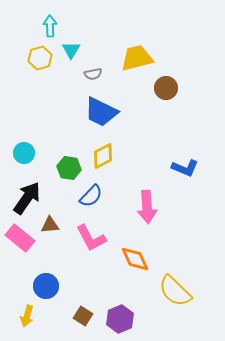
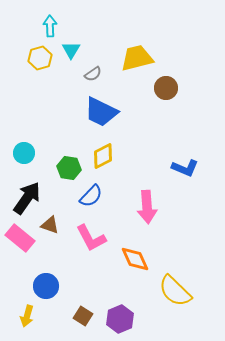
gray semicircle: rotated 24 degrees counterclockwise
brown triangle: rotated 24 degrees clockwise
